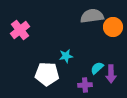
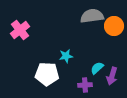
orange circle: moved 1 px right, 1 px up
purple arrow: moved 1 px right, 2 px down; rotated 18 degrees clockwise
